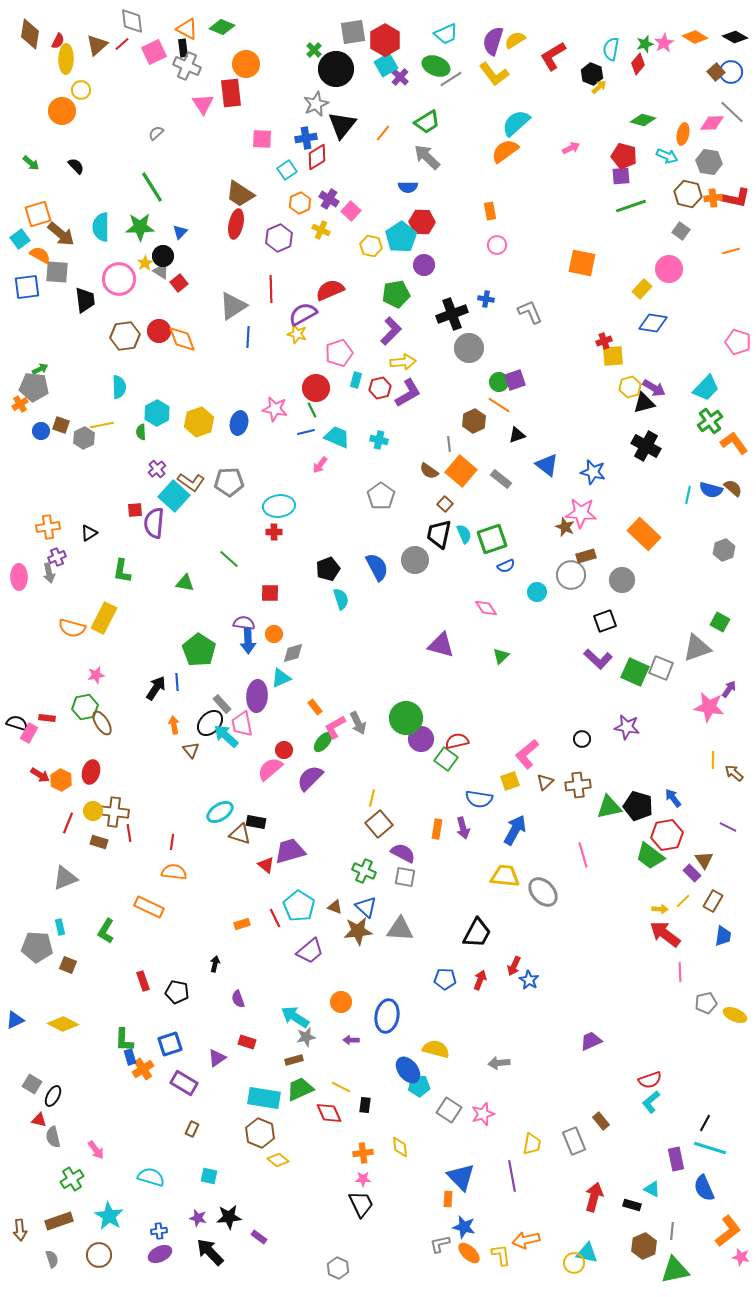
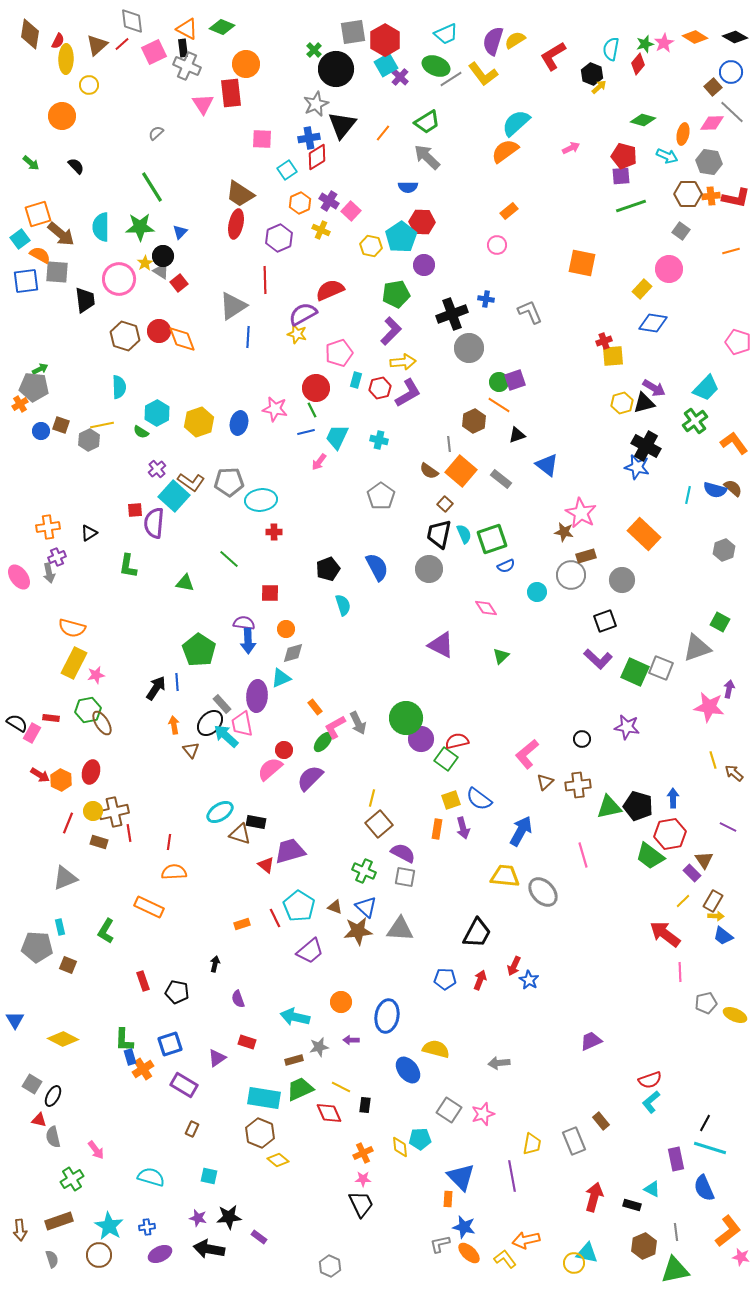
brown square at (716, 72): moved 3 px left, 15 px down
yellow L-shape at (494, 74): moved 11 px left
yellow circle at (81, 90): moved 8 px right, 5 px up
orange circle at (62, 111): moved 5 px down
blue cross at (306, 138): moved 3 px right
brown hexagon at (688, 194): rotated 12 degrees counterclockwise
orange cross at (713, 198): moved 2 px left, 2 px up
purple cross at (329, 199): moved 2 px down
orange rectangle at (490, 211): moved 19 px right; rotated 60 degrees clockwise
blue square at (27, 287): moved 1 px left, 6 px up
red line at (271, 289): moved 6 px left, 9 px up
brown hexagon at (125, 336): rotated 24 degrees clockwise
yellow hexagon at (630, 387): moved 8 px left, 16 px down
green cross at (710, 421): moved 15 px left
green semicircle at (141, 432): rotated 56 degrees counterclockwise
cyan trapezoid at (337, 437): rotated 88 degrees counterclockwise
gray hexagon at (84, 438): moved 5 px right, 2 px down
pink arrow at (320, 465): moved 1 px left, 3 px up
blue star at (593, 472): moved 44 px right, 5 px up
blue semicircle at (711, 490): moved 4 px right
cyan ellipse at (279, 506): moved 18 px left, 6 px up
pink star at (581, 513): rotated 24 degrees clockwise
brown star at (565, 527): moved 1 px left, 5 px down; rotated 12 degrees counterclockwise
gray circle at (415, 560): moved 14 px right, 9 px down
green L-shape at (122, 571): moved 6 px right, 5 px up
pink ellipse at (19, 577): rotated 35 degrees counterclockwise
cyan semicircle at (341, 599): moved 2 px right, 6 px down
yellow rectangle at (104, 618): moved 30 px left, 45 px down
orange circle at (274, 634): moved 12 px right, 5 px up
purple triangle at (441, 645): rotated 12 degrees clockwise
purple arrow at (729, 689): rotated 24 degrees counterclockwise
green hexagon at (85, 707): moved 3 px right, 3 px down
red rectangle at (47, 718): moved 4 px right
black semicircle at (17, 723): rotated 15 degrees clockwise
pink rectangle at (29, 733): moved 3 px right
yellow line at (713, 760): rotated 18 degrees counterclockwise
yellow square at (510, 781): moved 59 px left, 19 px down
blue arrow at (673, 798): rotated 36 degrees clockwise
blue semicircle at (479, 799): rotated 28 degrees clockwise
brown cross at (114, 812): rotated 20 degrees counterclockwise
blue arrow at (515, 830): moved 6 px right, 1 px down
red hexagon at (667, 835): moved 3 px right, 1 px up
red line at (172, 842): moved 3 px left
orange semicircle at (174, 872): rotated 10 degrees counterclockwise
yellow arrow at (660, 909): moved 56 px right, 7 px down
blue trapezoid at (723, 936): rotated 120 degrees clockwise
cyan arrow at (295, 1017): rotated 20 degrees counterclockwise
blue triangle at (15, 1020): rotated 36 degrees counterclockwise
yellow diamond at (63, 1024): moved 15 px down
gray star at (306, 1037): moved 13 px right, 10 px down
purple rectangle at (184, 1083): moved 2 px down
cyan pentagon at (419, 1086): moved 1 px right, 53 px down
orange cross at (363, 1153): rotated 18 degrees counterclockwise
cyan star at (109, 1216): moved 10 px down
blue cross at (159, 1231): moved 12 px left, 4 px up
gray line at (672, 1231): moved 4 px right, 1 px down; rotated 12 degrees counterclockwise
black arrow at (210, 1252): moved 1 px left, 3 px up; rotated 36 degrees counterclockwise
yellow L-shape at (501, 1255): moved 4 px right, 4 px down; rotated 30 degrees counterclockwise
gray hexagon at (338, 1268): moved 8 px left, 2 px up
